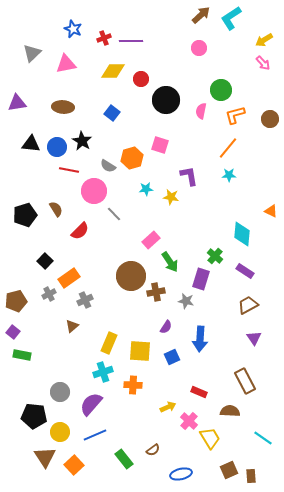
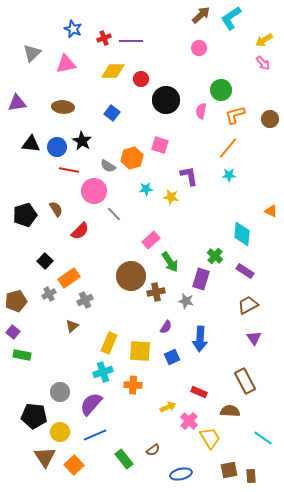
brown square at (229, 470): rotated 12 degrees clockwise
